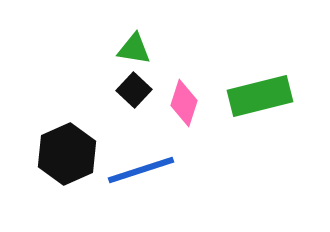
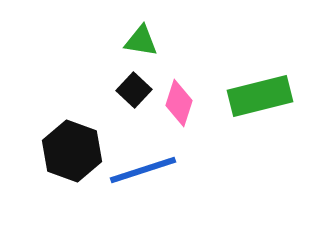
green triangle: moved 7 px right, 8 px up
pink diamond: moved 5 px left
black hexagon: moved 5 px right, 3 px up; rotated 16 degrees counterclockwise
blue line: moved 2 px right
